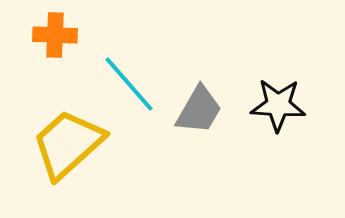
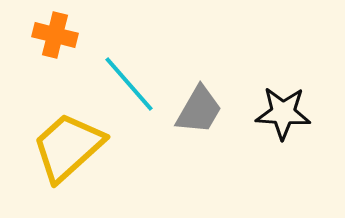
orange cross: rotated 12 degrees clockwise
black star: moved 5 px right, 8 px down
yellow trapezoid: moved 3 px down
